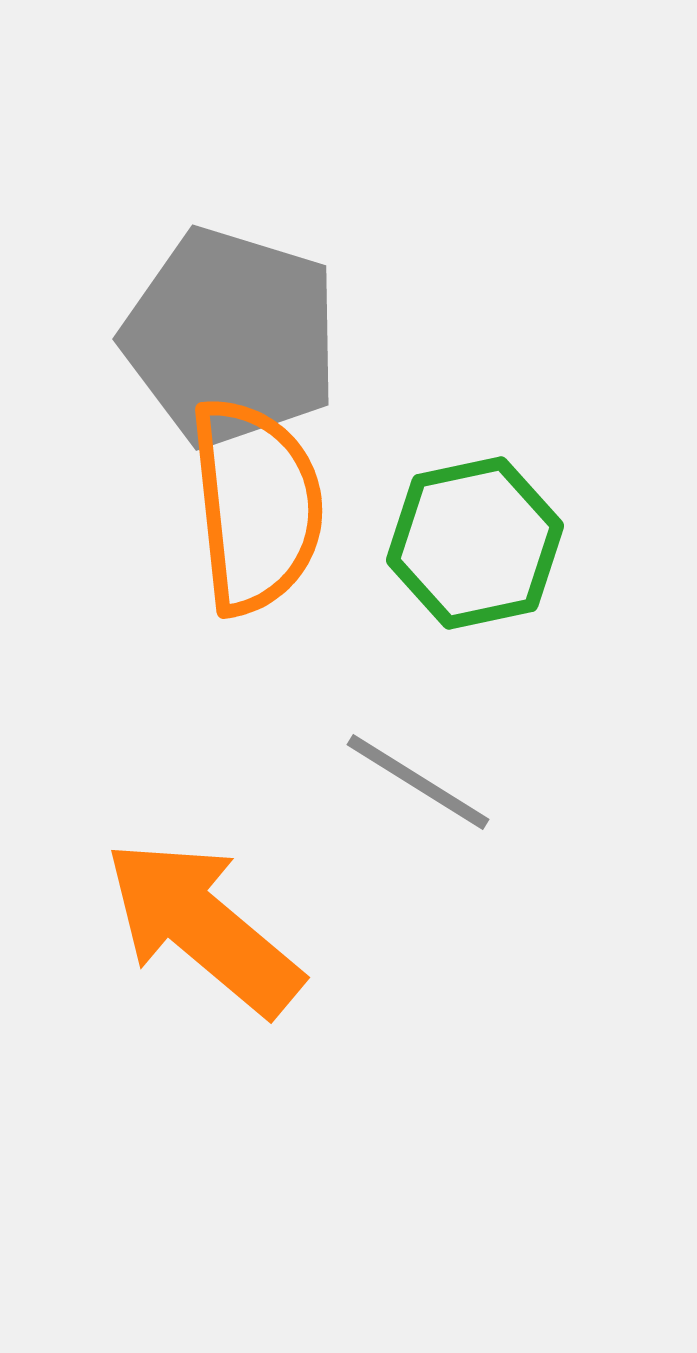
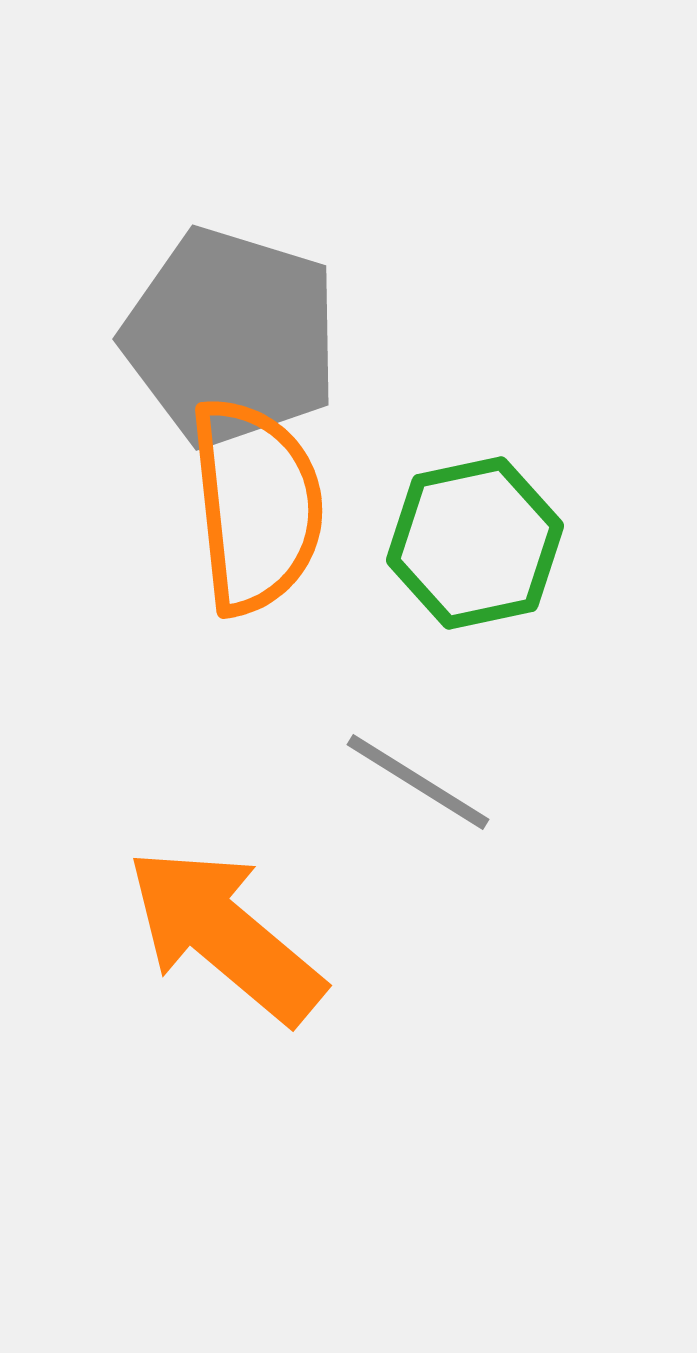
orange arrow: moved 22 px right, 8 px down
